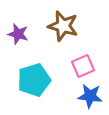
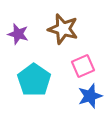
brown star: moved 3 px down
cyan pentagon: rotated 20 degrees counterclockwise
blue star: rotated 25 degrees counterclockwise
